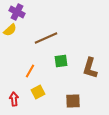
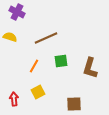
yellow semicircle: moved 7 px down; rotated 120 degrees counterclockwise
orange line: moved 4 px right, 5 px up
brown square: moved 1 px right, 3 px down
